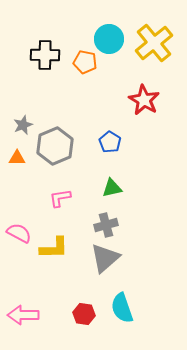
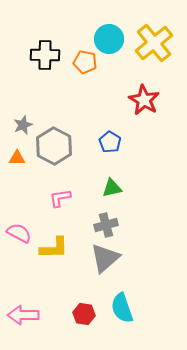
gray hexagon: moved 1 px left; rotated 9 degrees counterclockwise
